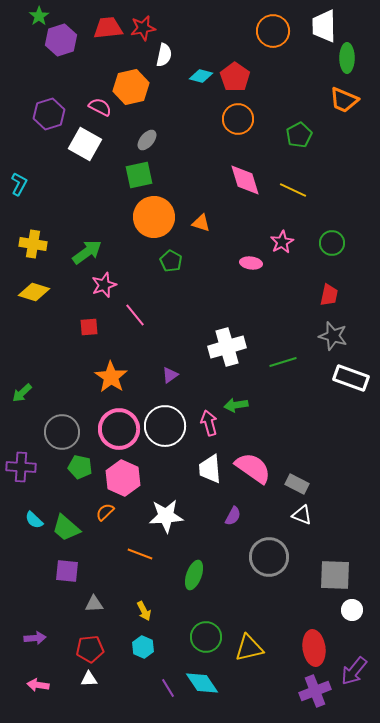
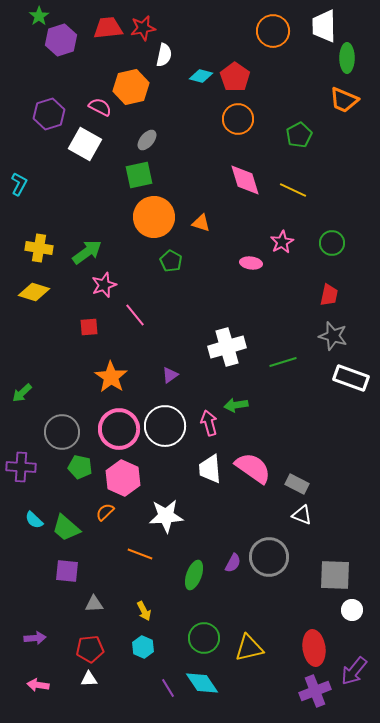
yellow cross at (33, 244): moved 6 px right, 4 px down
purple semicircle at (233, 516): moved 47 px down
green circle at (206, 637): moved 2 px left, 1 px down
